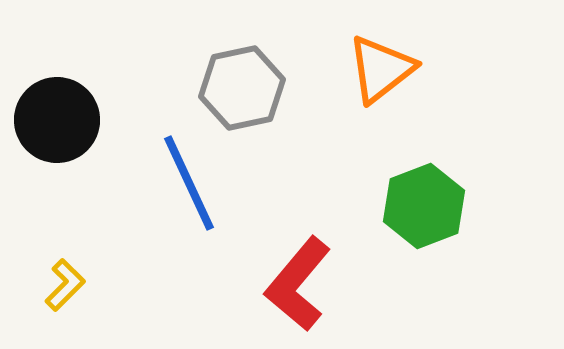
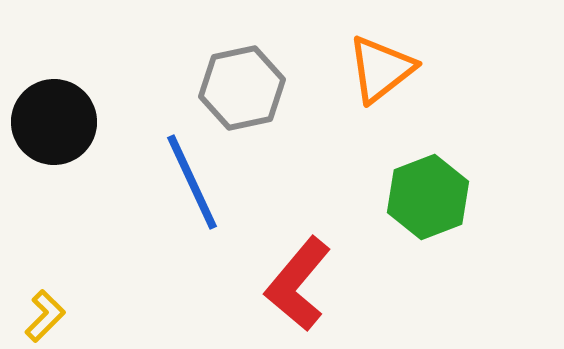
black circle: moved 3 px left, 2 px down
blue line: moved 3 px right, 1 px up
green hexagon: moved 4 px right, 9 px up
yellow L-shape: moved 20 px left, 31 px down
